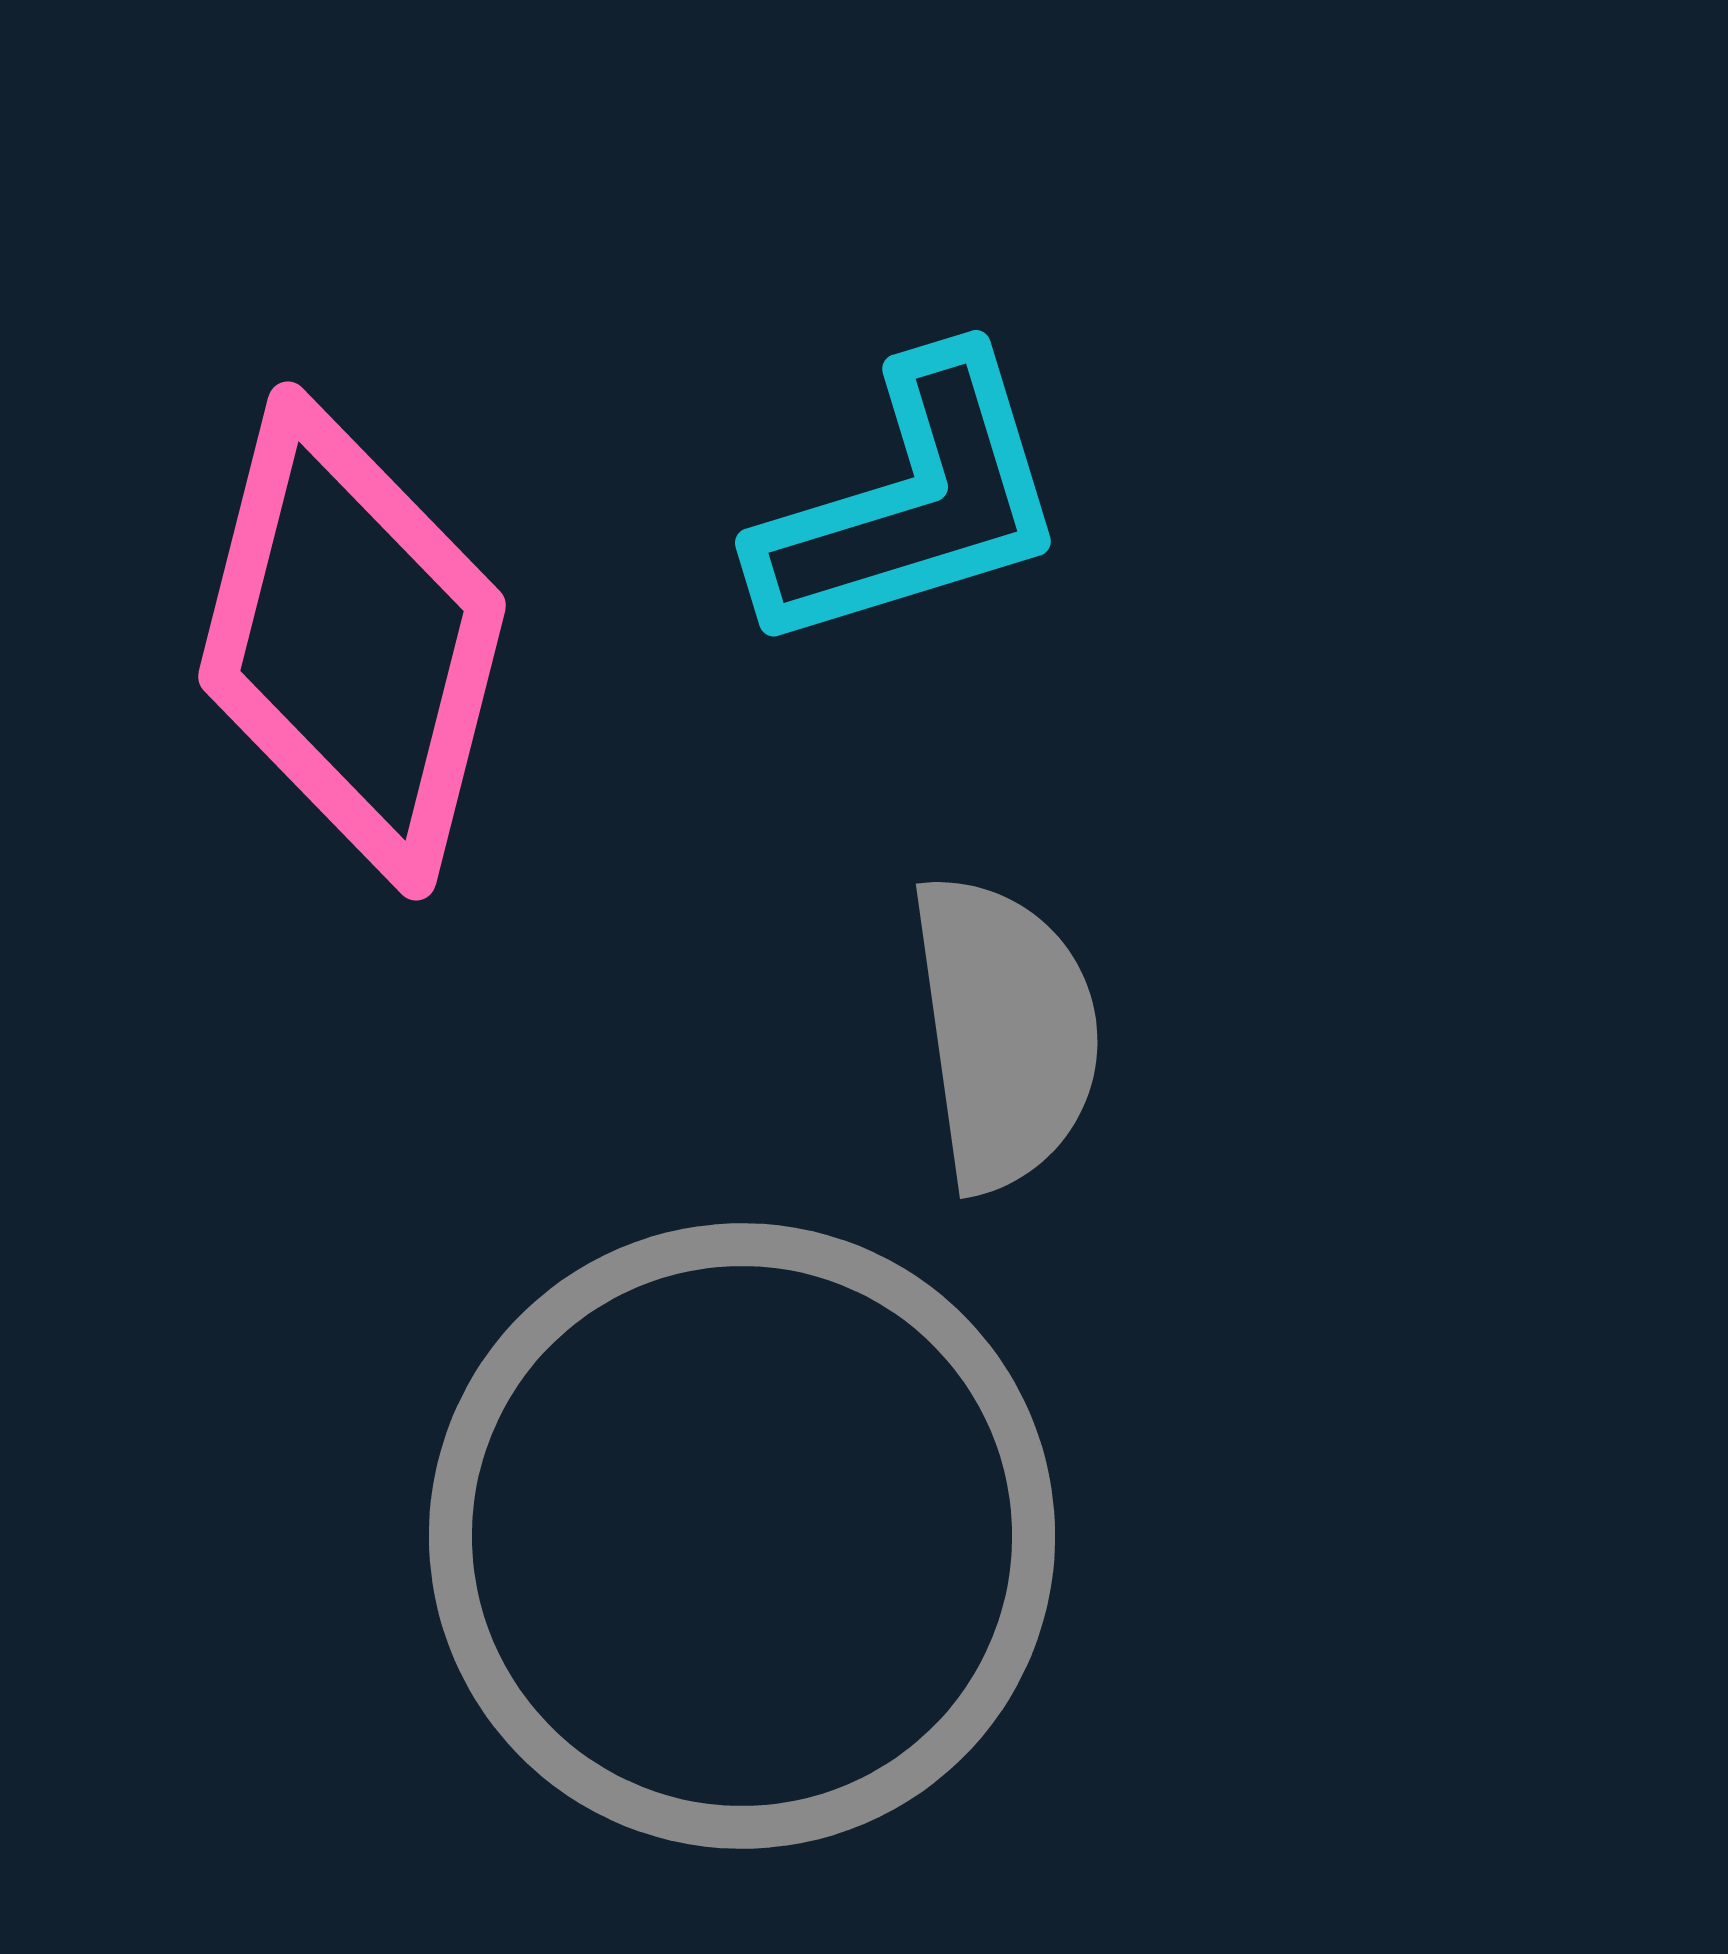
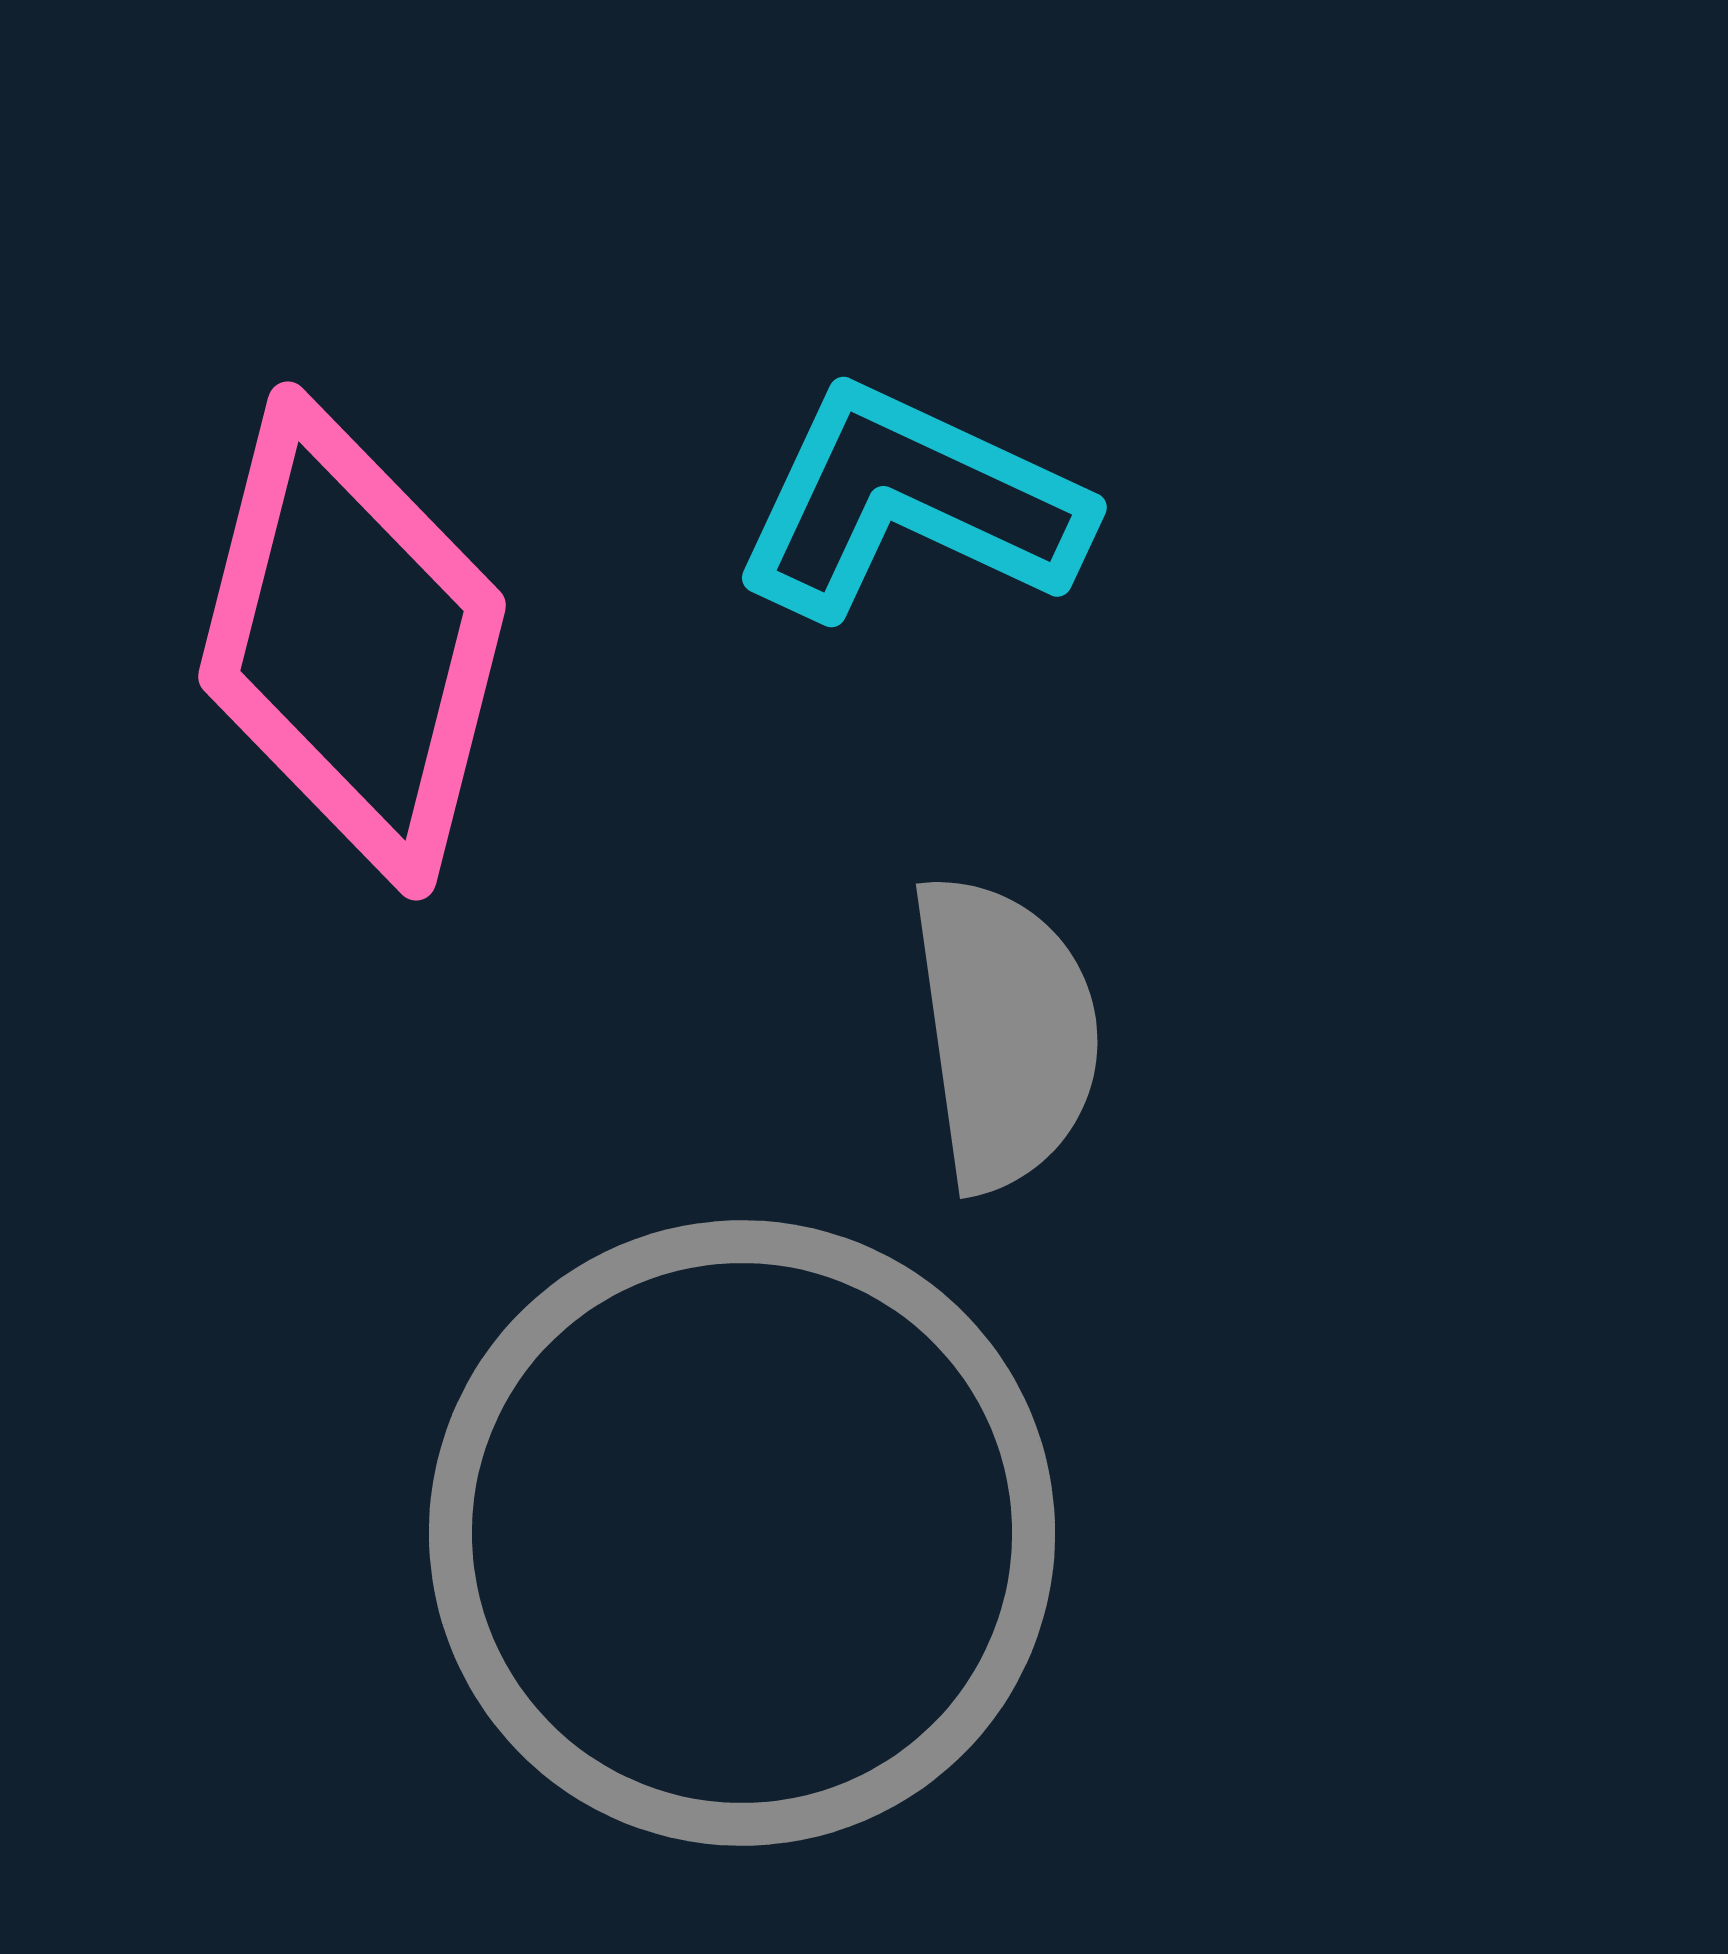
cyan L-shape: moved 2 px left; rotated 138 degrees counterclockwise
gray circle: moved 3 px up
